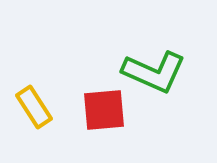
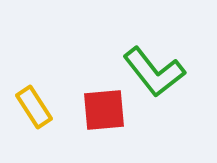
green L-shape: rotated 28 degrees clockwise
